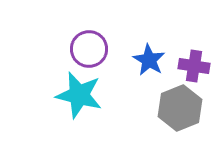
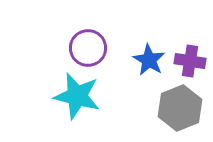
purple circle: moved 1 px left, 1 px up
purple cross: moved 4 px left, 5 px up
cyan star: moved 2 px left, 1 px down
